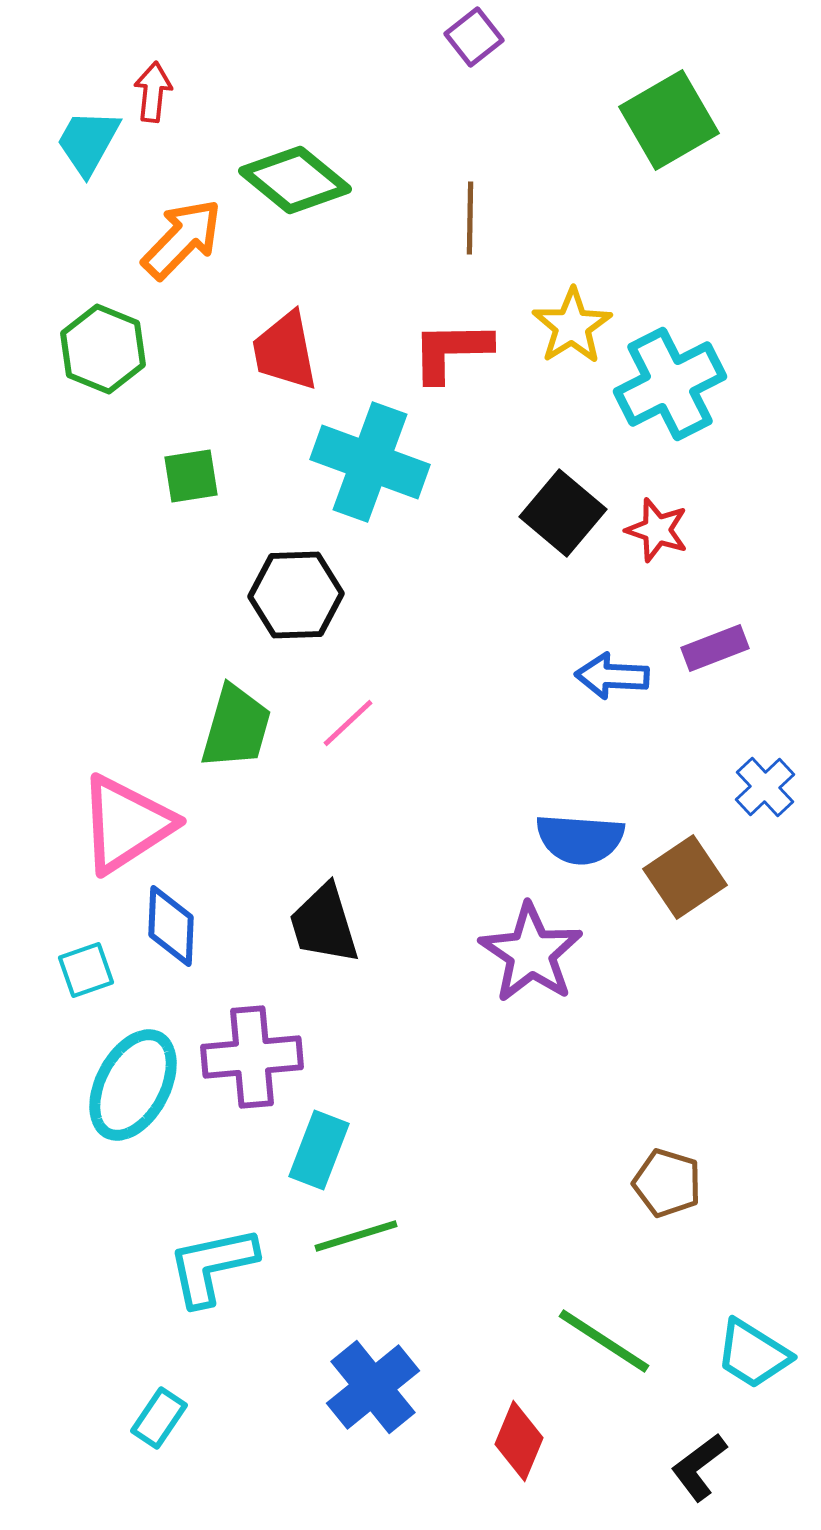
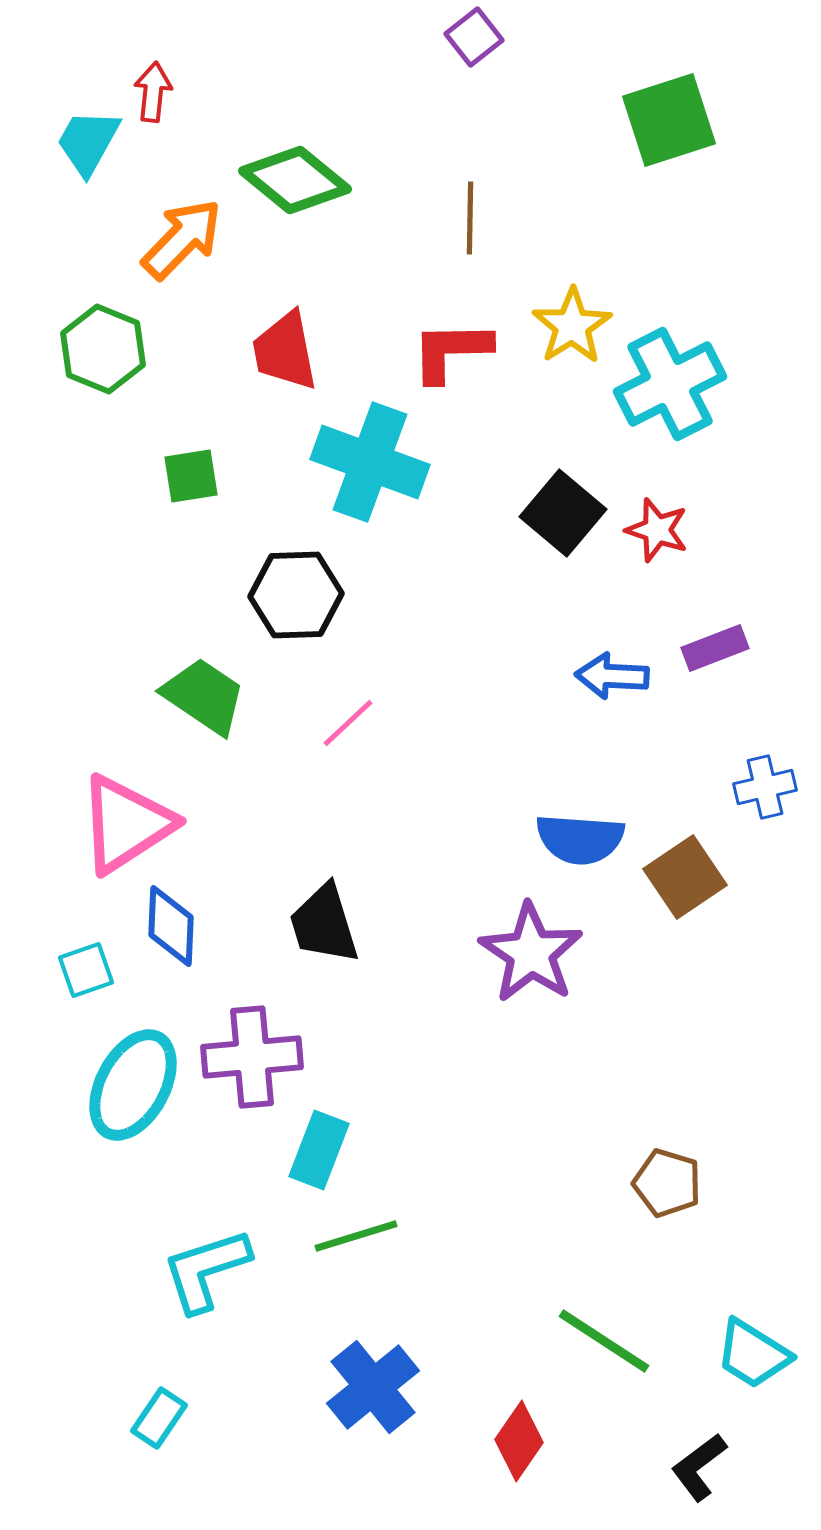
green square at (669, 120): rotated 12 degrees clockwise
green trapezoid at (236, 727): moved 32 px left, 31 px up; rotated 72 degrees counterclockwise
blue cross at (765, 787): rotated 30 degrees clockwise
cyan L-shape at (212, 1266): moved 6 px left, 4 px down; rotated 6 degrees counterclockwise
red diamond at (519, 1441): rotated 12 degrees clockwise
